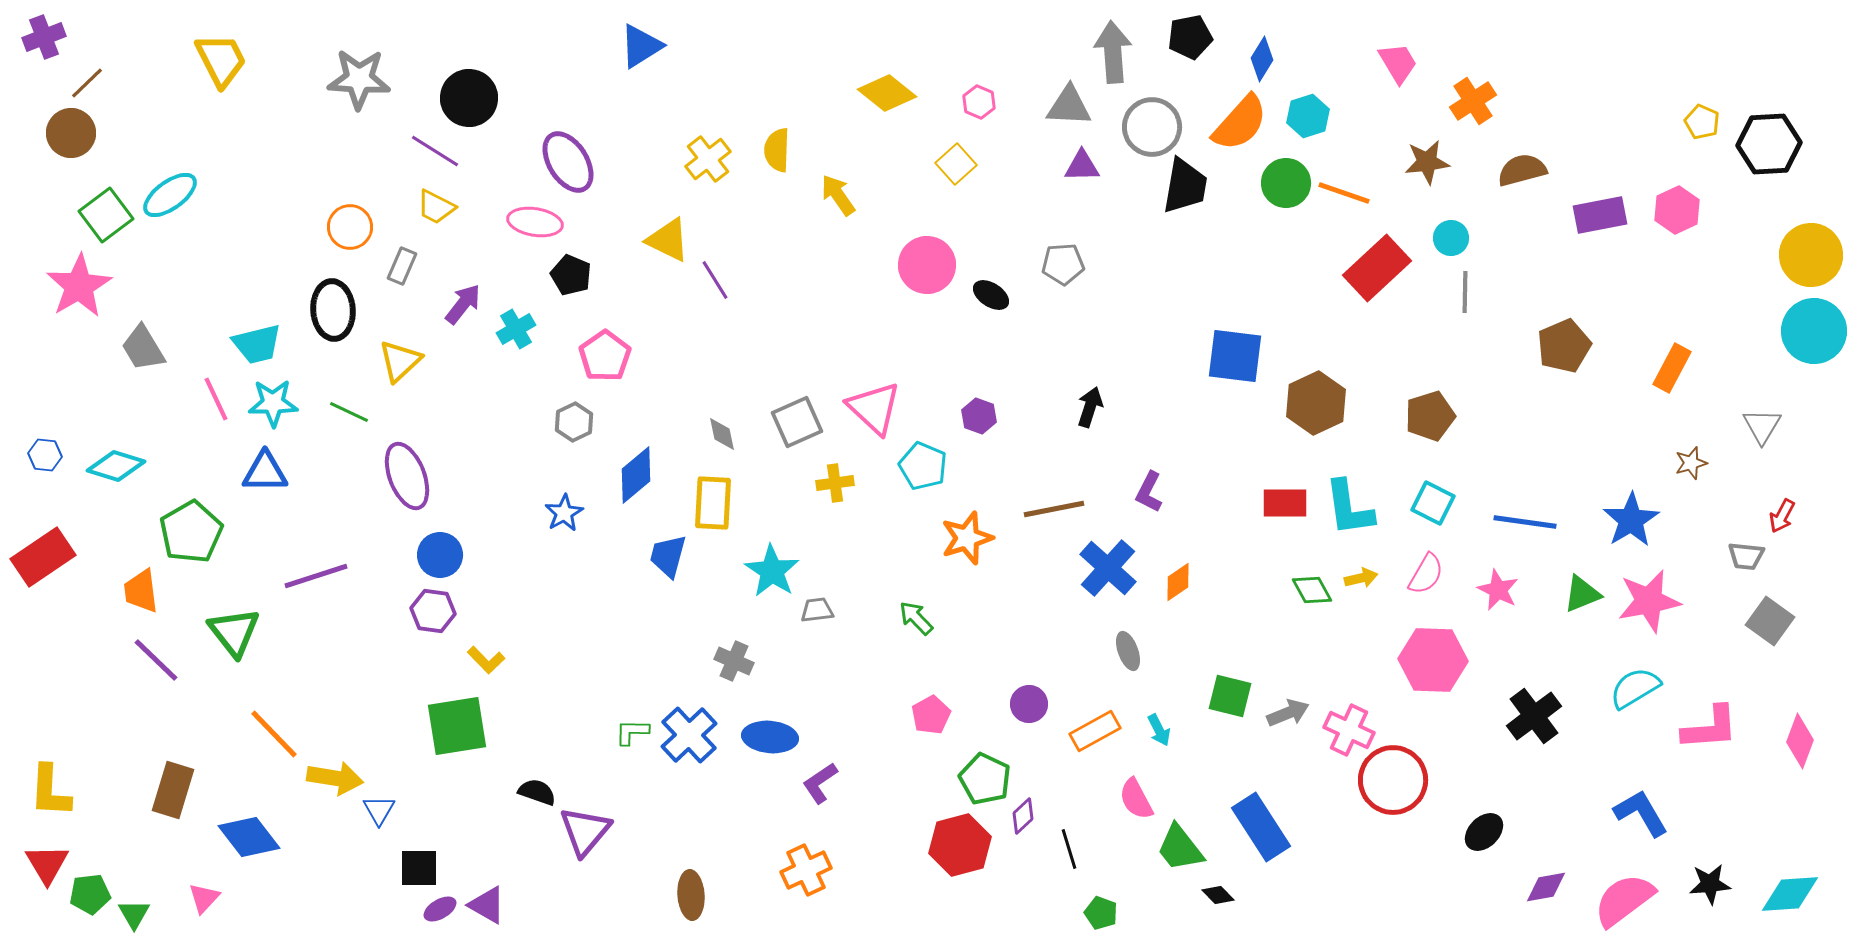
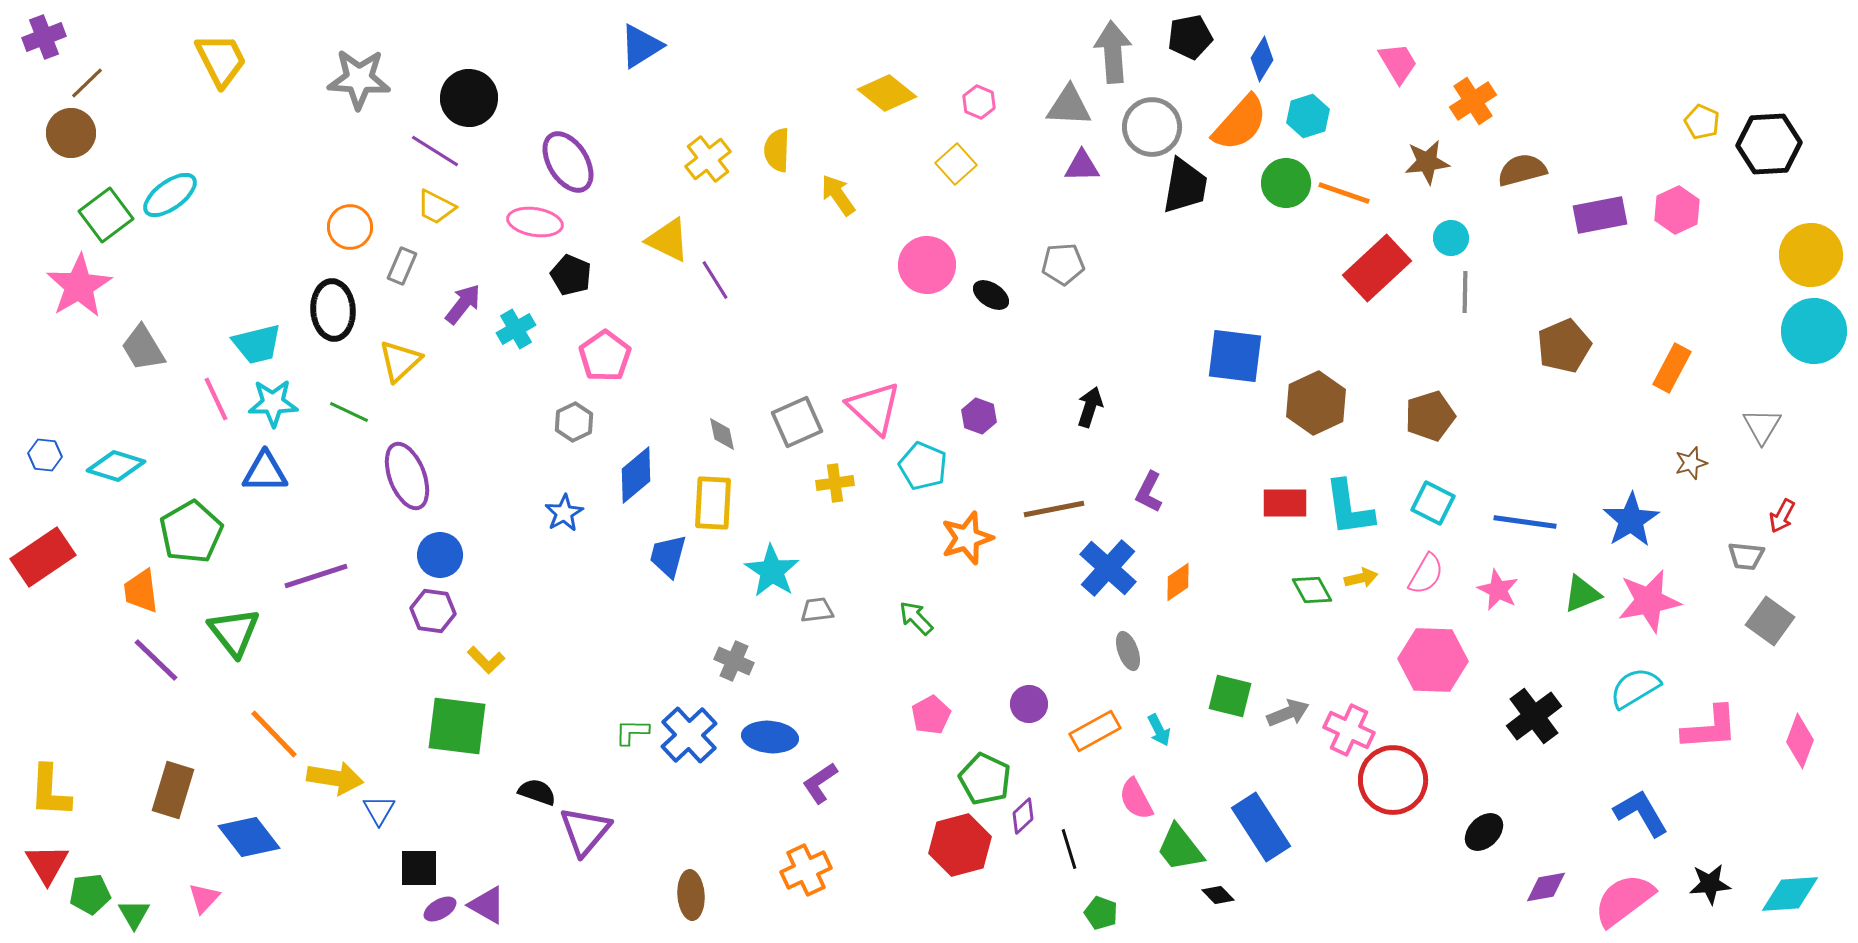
green square at (457, 726): rotated 16 degrees clockwise
